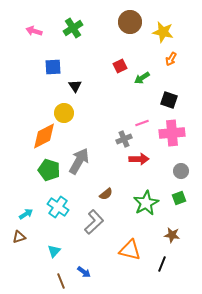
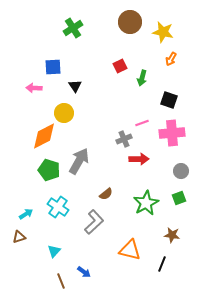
pink arrow: moved 57 px down; rotated 14 degrees counterclockwise
green arrow: rotated 42 degrees counterclockwise
